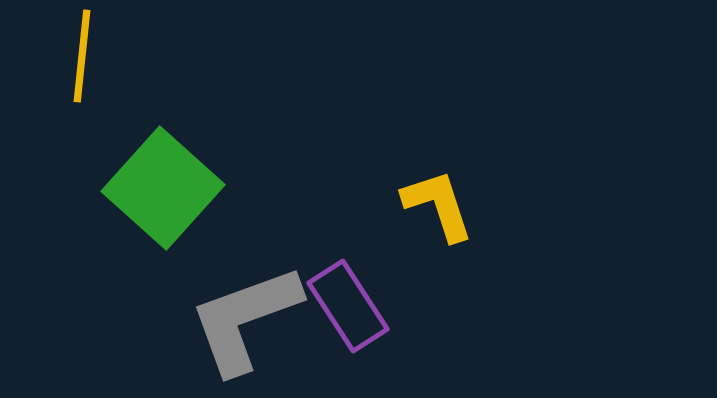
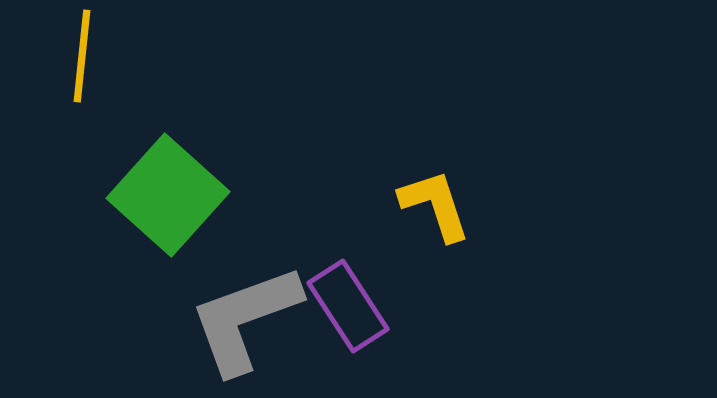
green square: moved 5 px right, 7 px down
yellow L-shape: moved 3 px left
